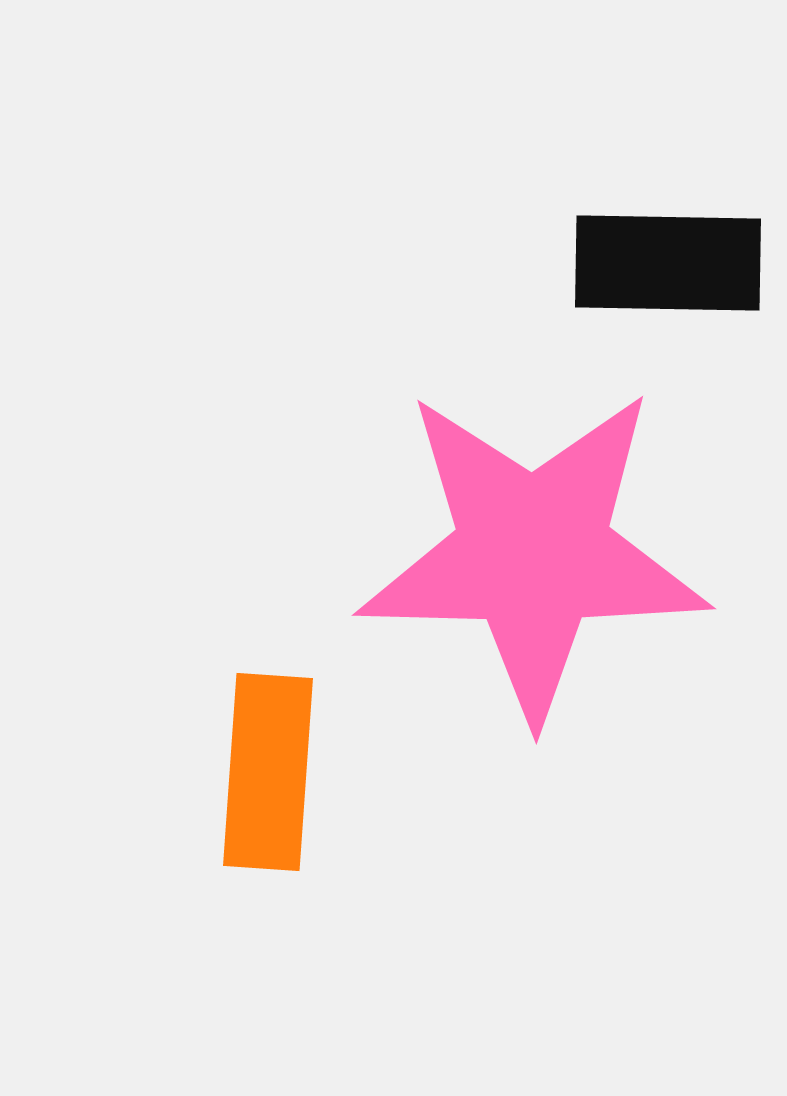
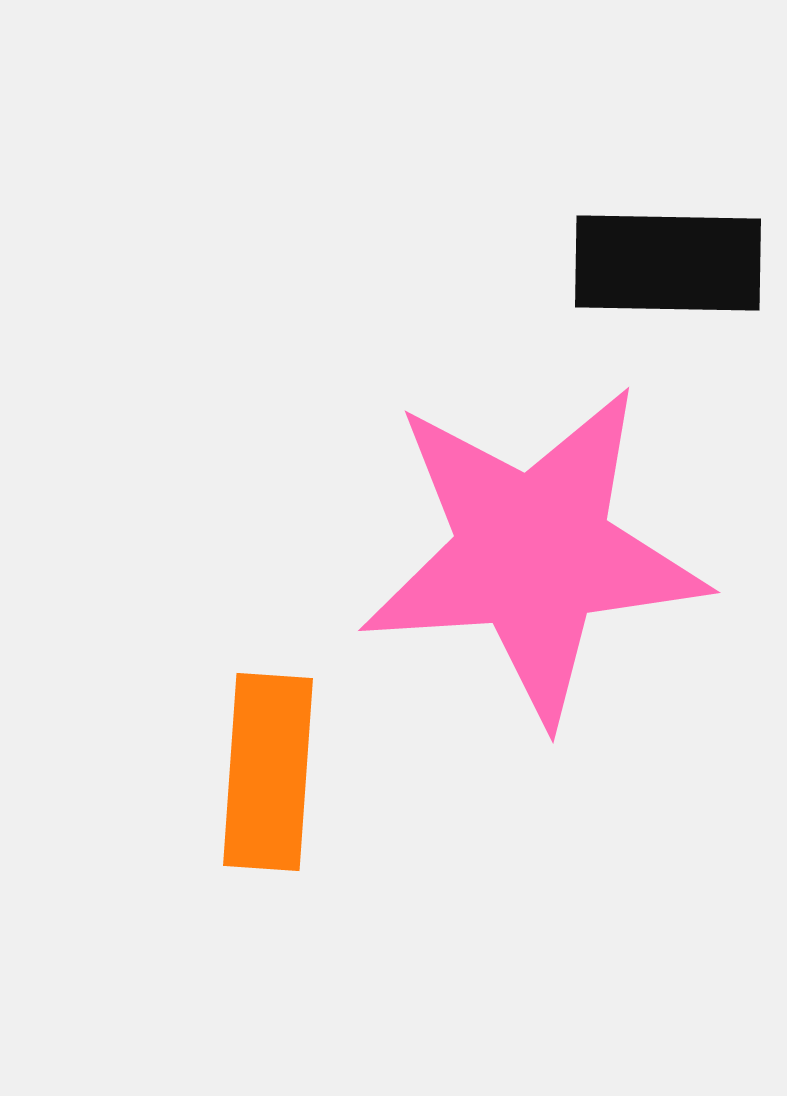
pink star: rotated 5 degrees counterclockwise
